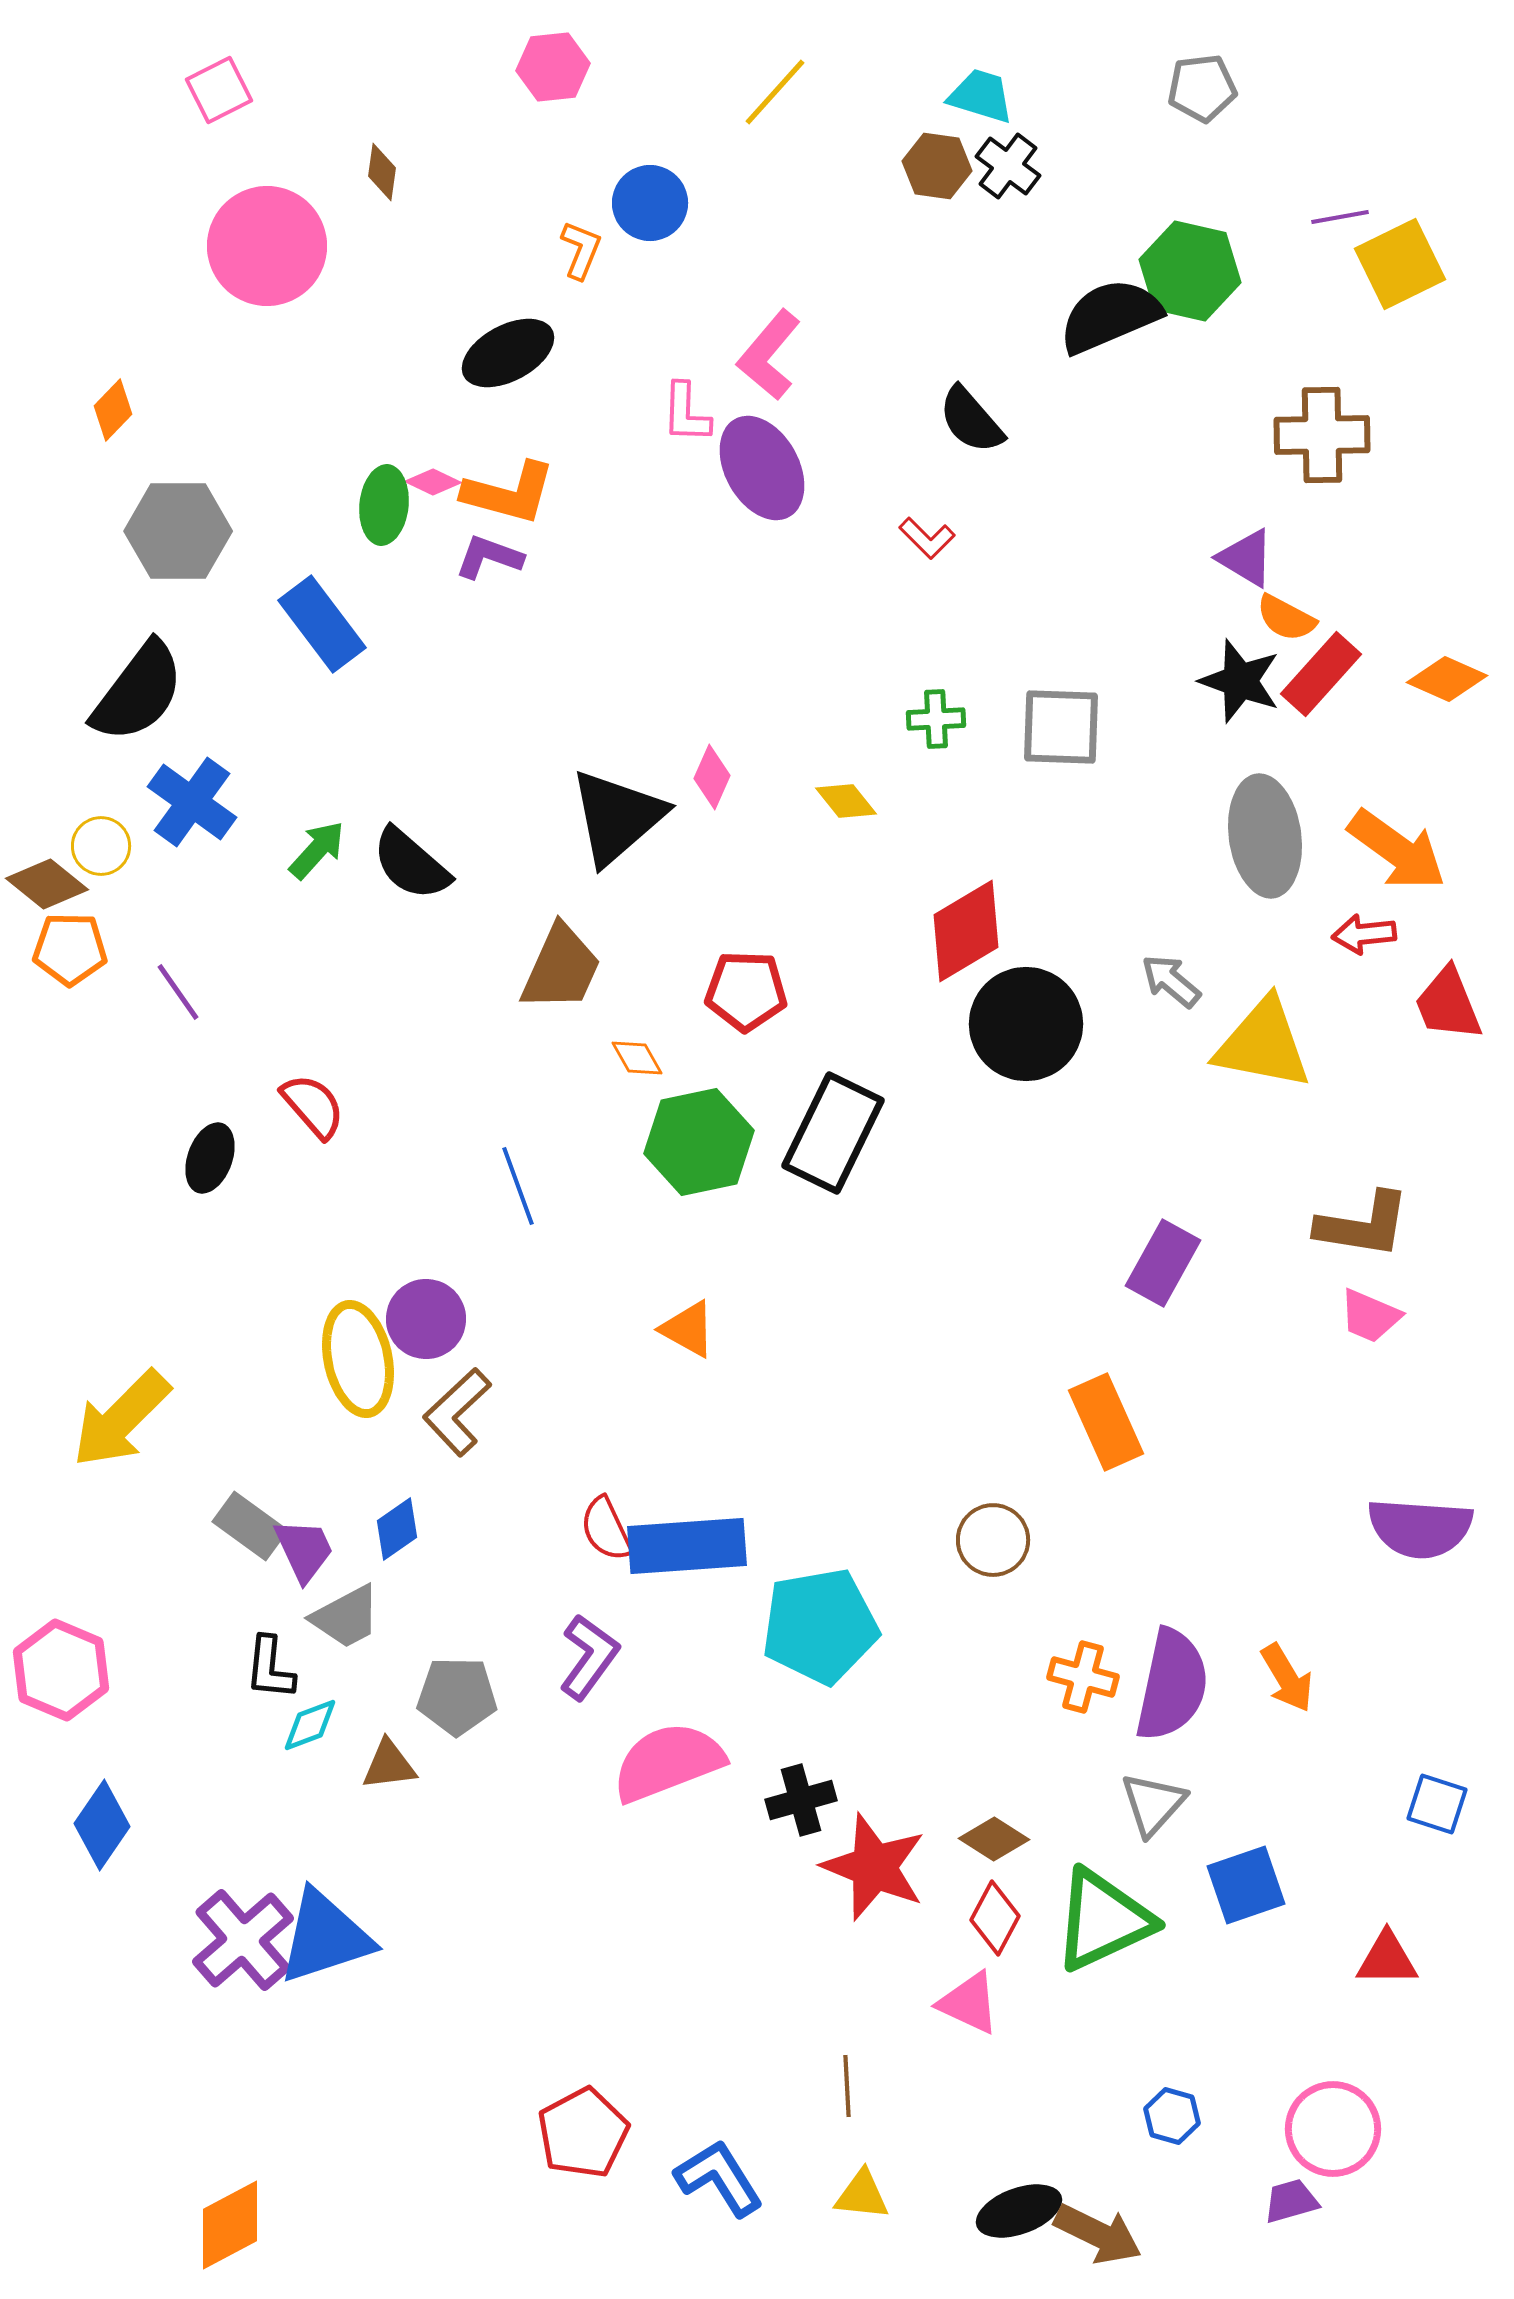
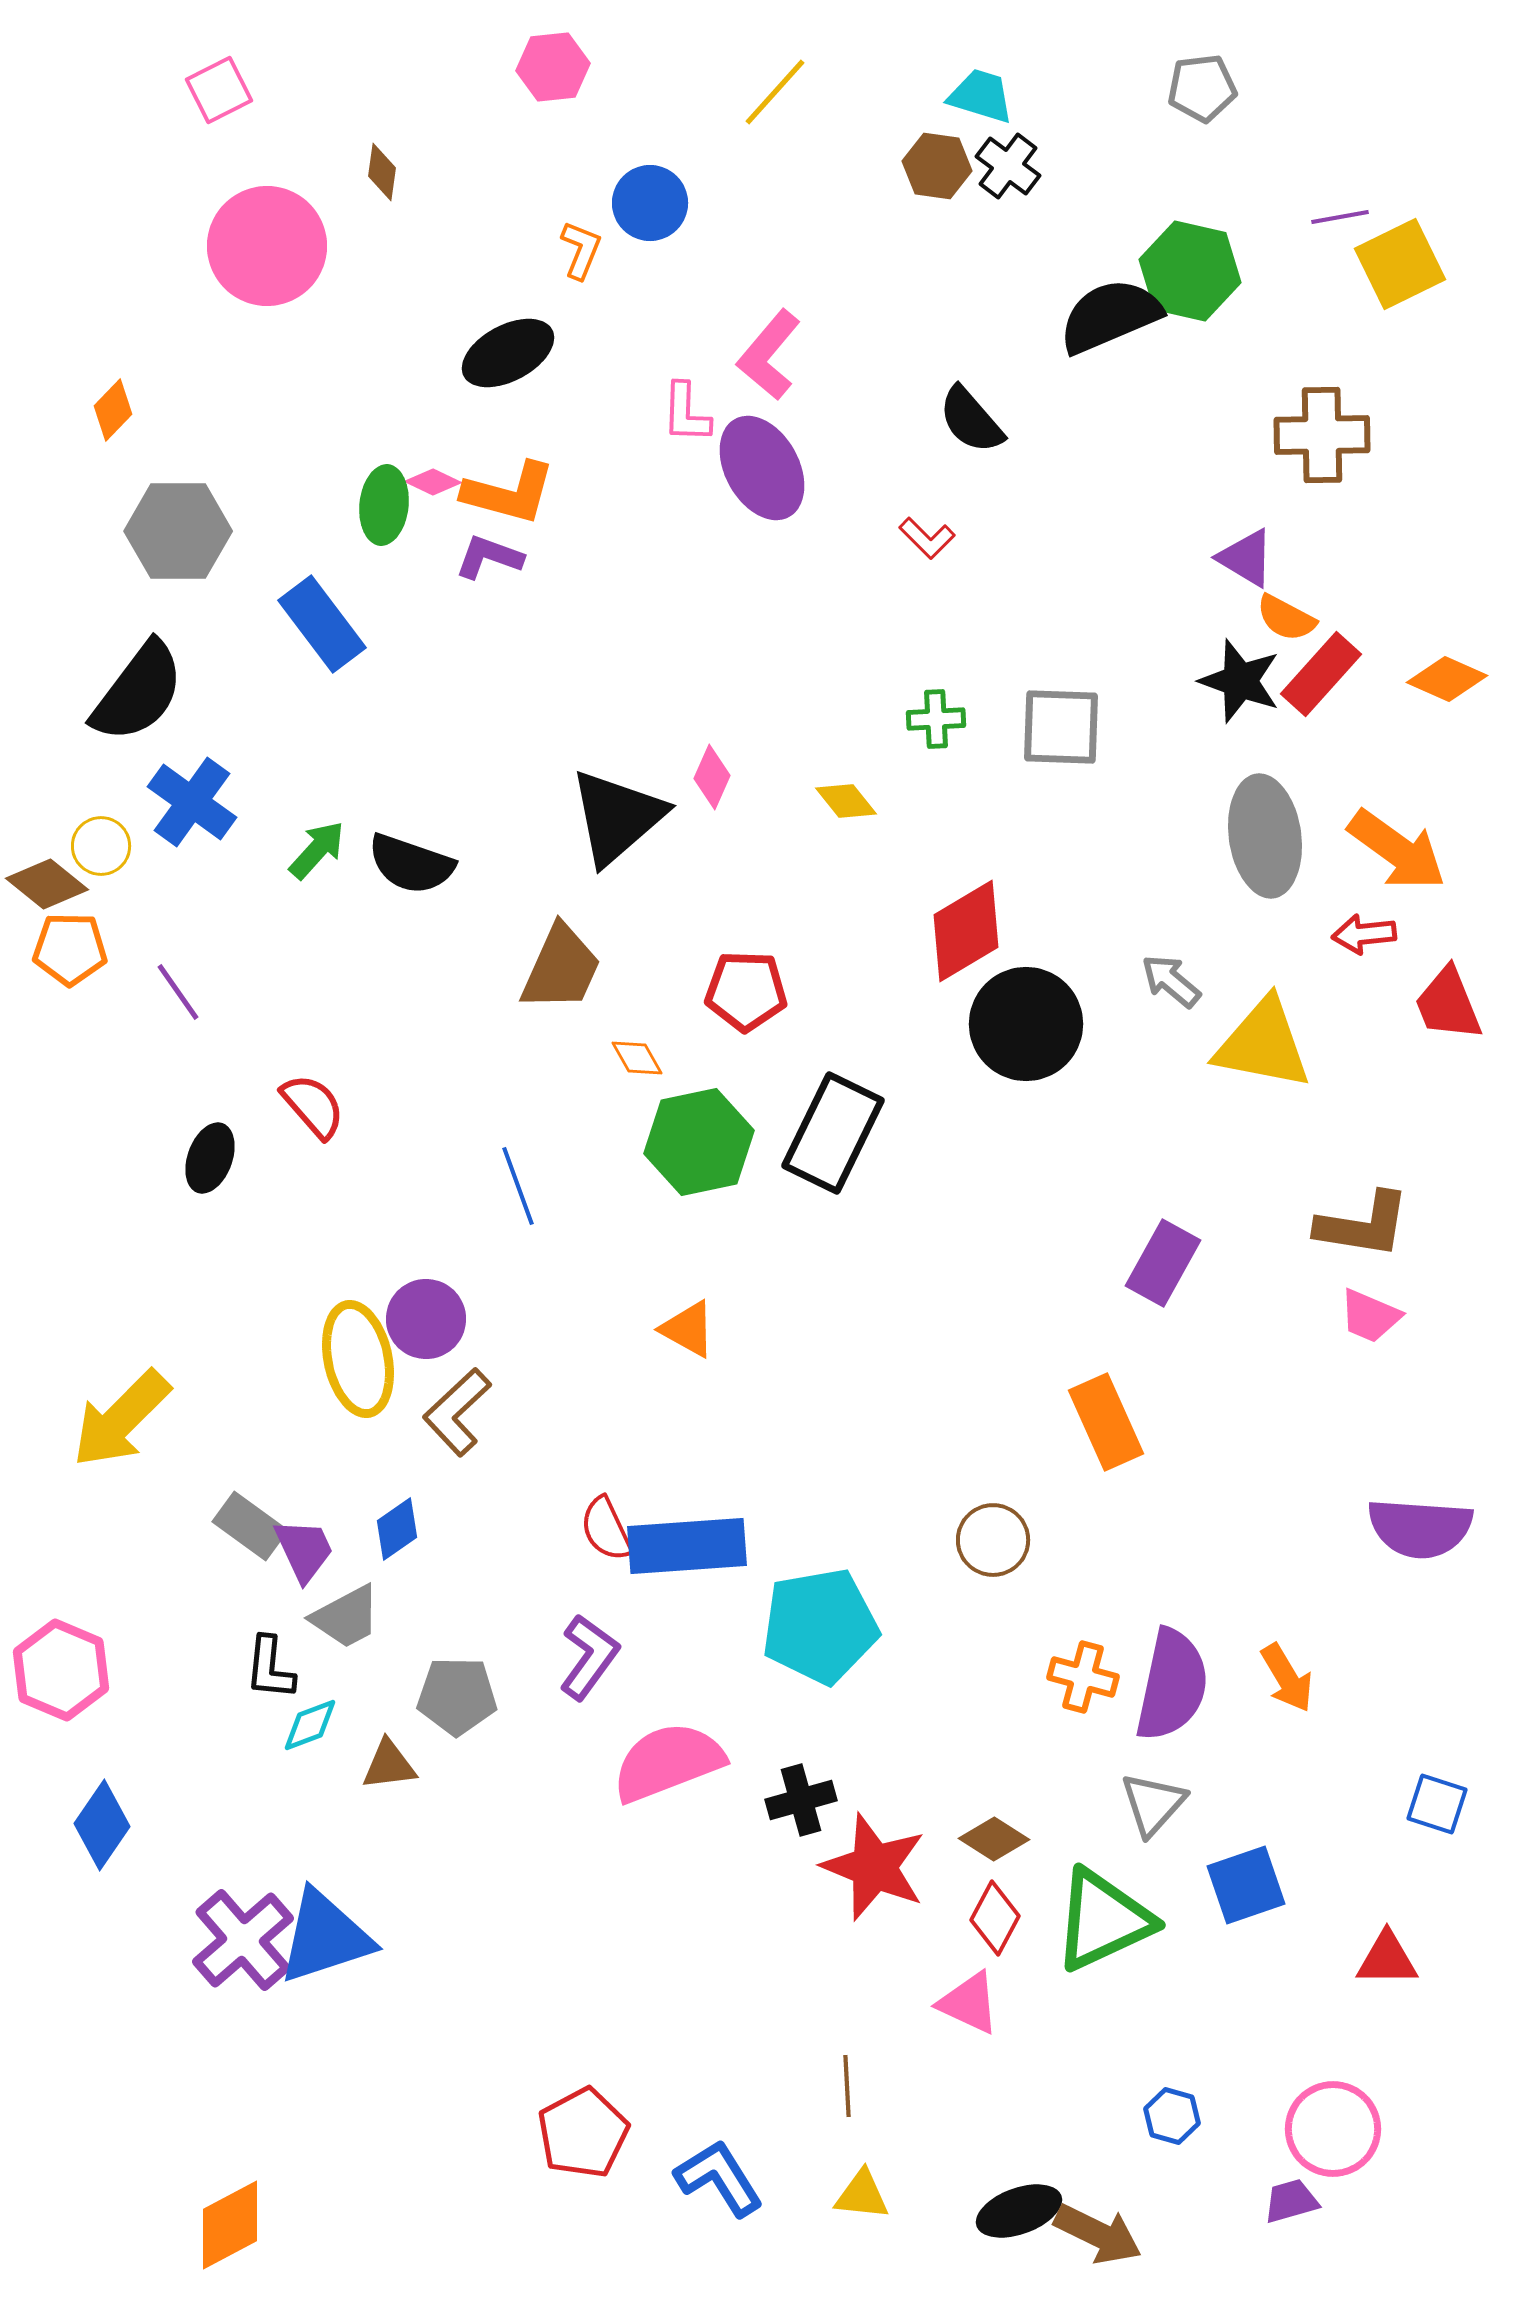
black semicircle at (411, 864): rotated 22 degrees counterclockwise
